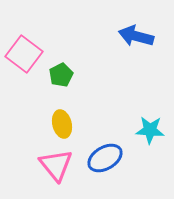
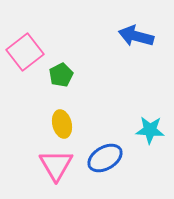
pink square: moved 1 px right, 2 px up; rotated 15 degrees clockwise
pink triangle: rotated 9 degrees clockwise
